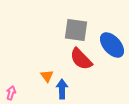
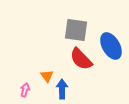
blue ellipse: moved 1 px left, 1 px down; rotated 12 degrees clockwise
pink arrow: moved 14 px right, 3 px up
